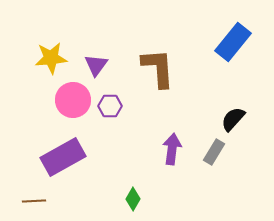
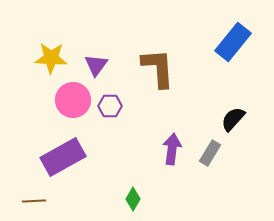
yellow star: rotated 8 degrees clockwise
gray rectangle: moved 4 px left, 1 px down
